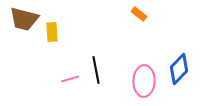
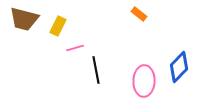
yellow rectangle: moved 6 px right, 6 px up; rotated 30 degrees clockwise
blue diamond: moved 2 px up
pink line: moved 5 px right, 31 px up
